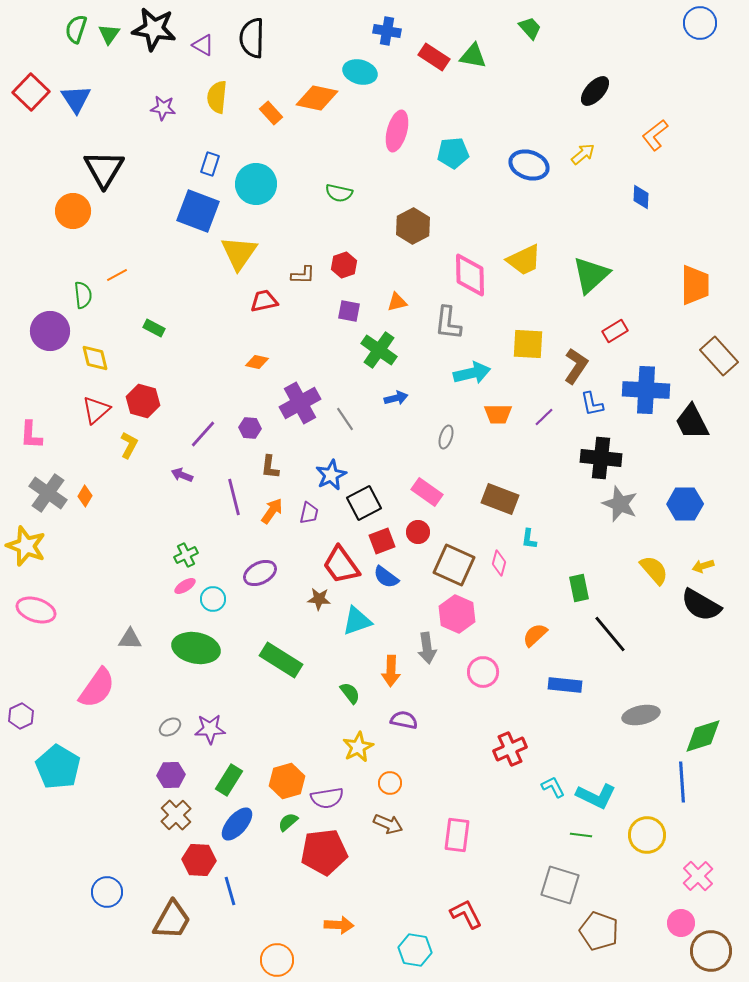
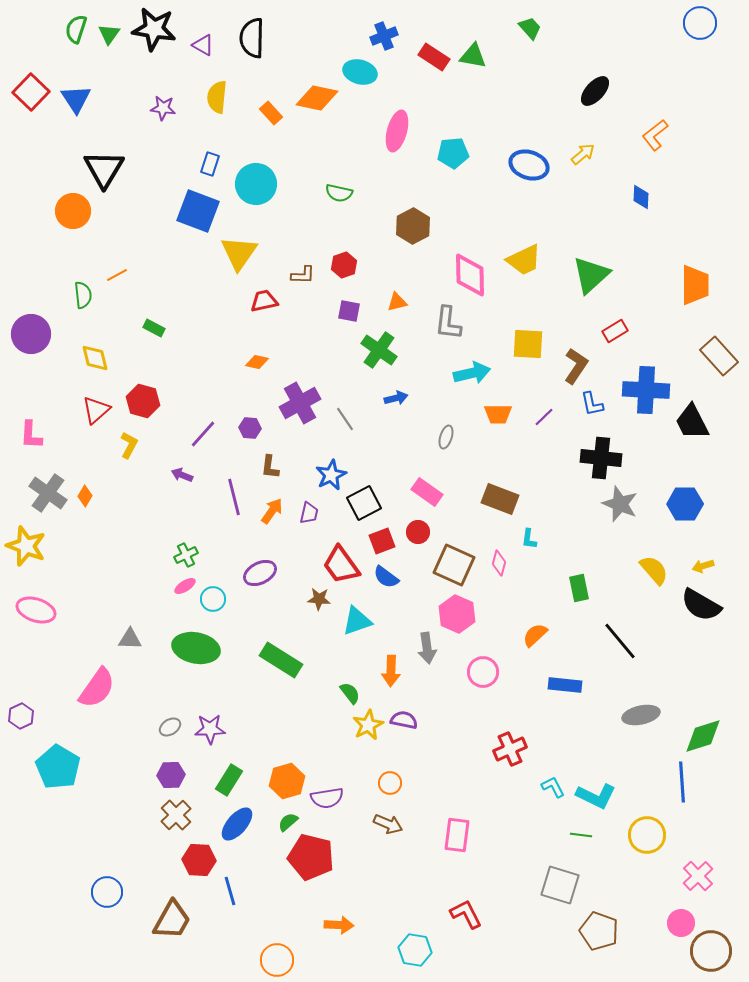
blue cross at (387, 31): moved 3 px left, 5 px down; rotated 32 degrees counterclockwise
purple circle at (50, 331): moved 19 px left, 3 px down
black line at (610, 634): moved 10 px right, 7 px down
yellow star at (358, 747): moved 10 px right, 22 px up
red pentagon at (324, 852): moved 13 px left, 5 px down; rotated 21 degrees clockwise
